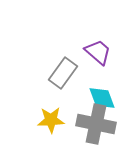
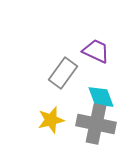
purple trapezoid: moved 2 px left, 1 px up; rotated 16 degrees counterclockwise
cyan diamond: moved 1 px left, 1 px up
yellow star: rotated 12 degrees counterclockwise
